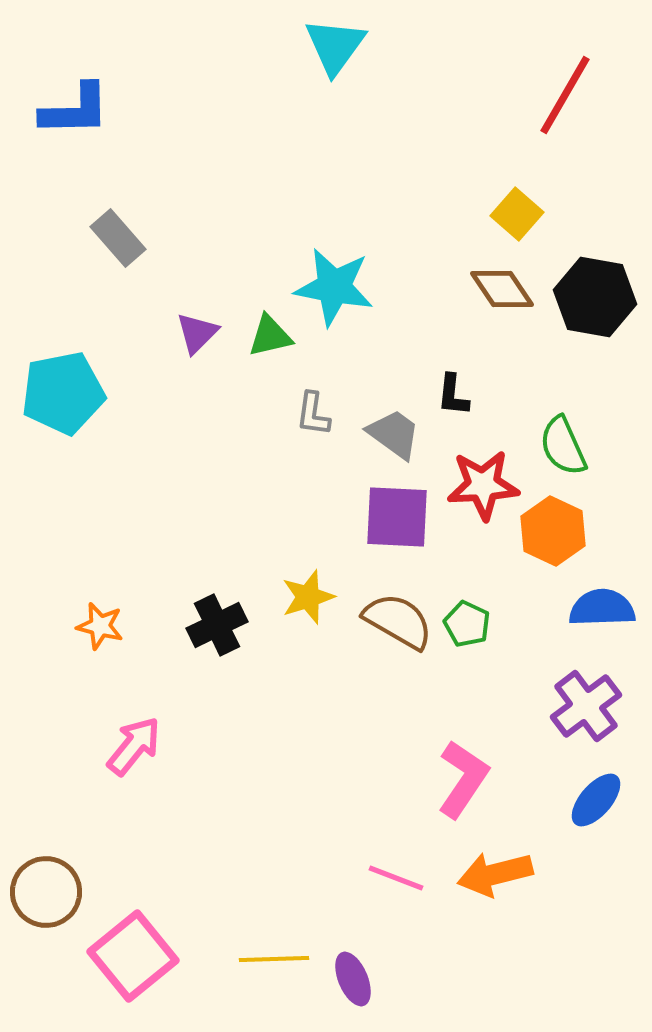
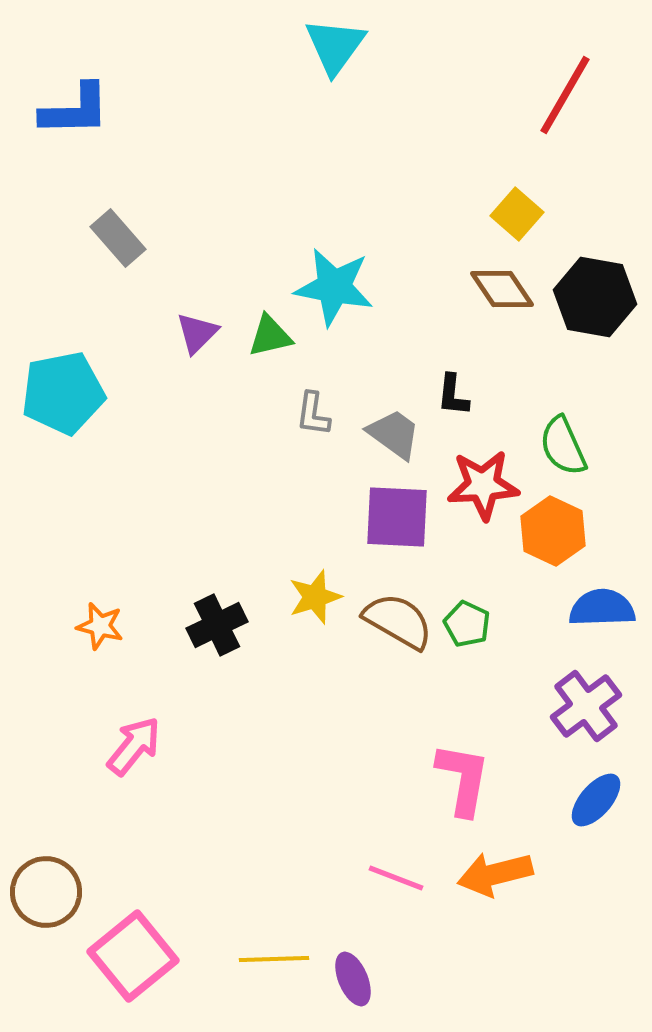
yellow star: moved 7 px right
pink L-shape: rotated 24 degrees counterclockwise
